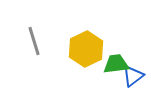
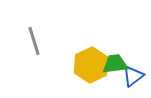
yellow hexagon: moved 5 px right, 16 px down
green trapezoid: moved 1 px left
